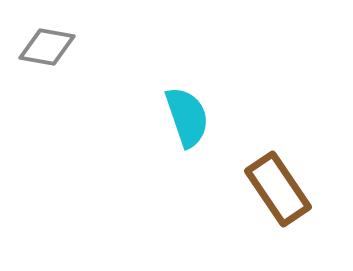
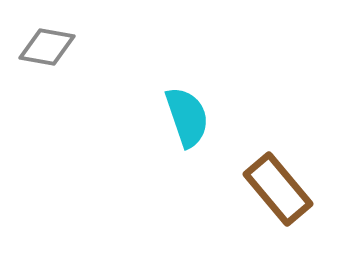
brown rectangle: rotated 6 degrees counterclockwise
